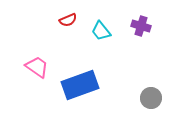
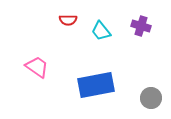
red semicircle: rotated 24 degrees clockwise
blue rectangle: moved 16 px right; rotated 9 degrees clockwise
